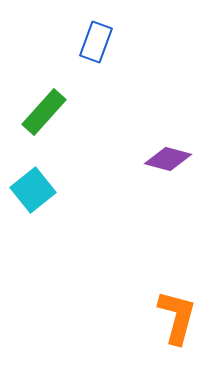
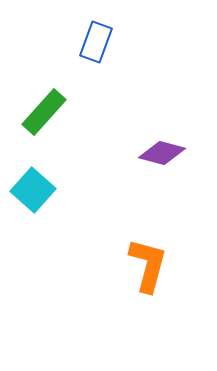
purple diamond: moved 6 px left, 6 px up
cyan square: rotated 9 degrees counterclockwise
orange L-shape: moved 29 px left, 52 px up
